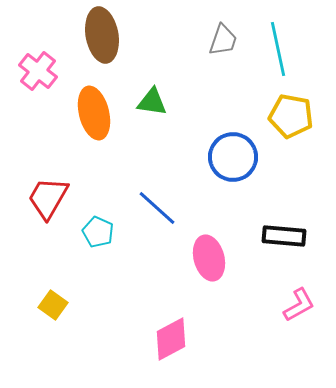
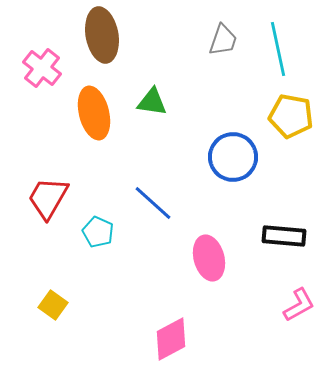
pink cross: moved 4 px right, 3 px up
blue line: moved 4 px left, 5 px up
